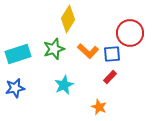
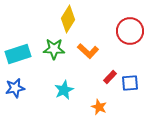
red circle: moved 2 px up
green star: rotated 20 degrees clockwise
blue square: moved 18 px right, 29 px down
cyan star: moved 5 px down
